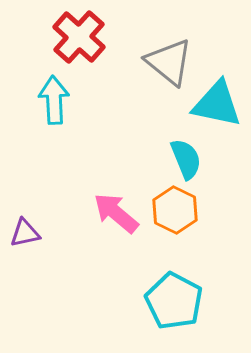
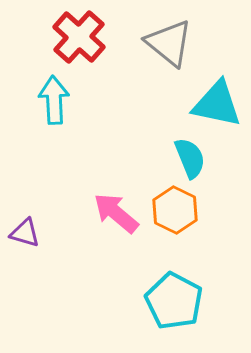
gray triangle: moved 19 px up
cyan semicircle: moved 4 px right, 1 px up
purple triangle: rotated 28 degrees clockwise
